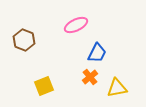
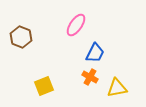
pink ellipse: rotated 30 degrees counterclockwise
brown hexagon: moved 3 px left, 3 px up
blue trapezoid: moved 2 px left
orange cross: rotated 21 degrees counterclockwise
